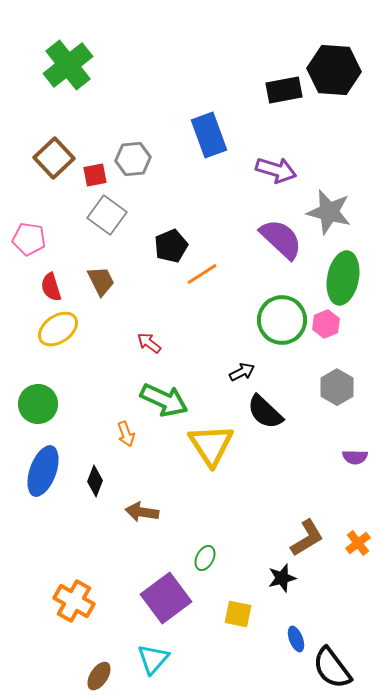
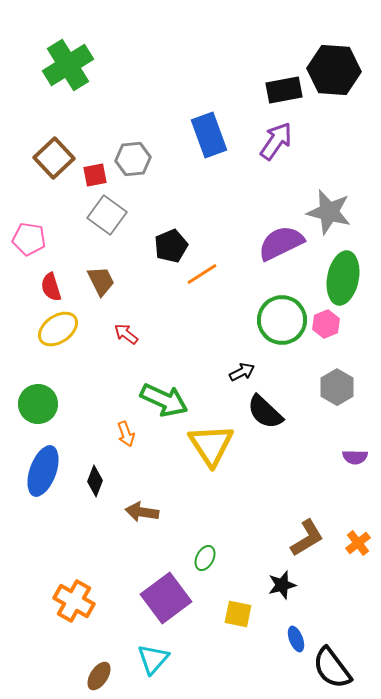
green cross at (68, 65): rotated 6 degrees clockwise
purple arrow at (276, 170): moved 29 px up; rotated 72 degrees counterclockwise
purple semicircle at (281, 239): moved 4 px down; rotated 69 degrees counterclockwise
red arrow at (149, 343): moved 23 px left, 9 px up
black star at (282, 578): moved 7 px down
